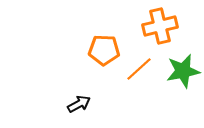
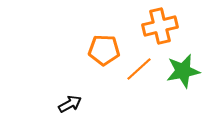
black arrow: moved 9 px left
